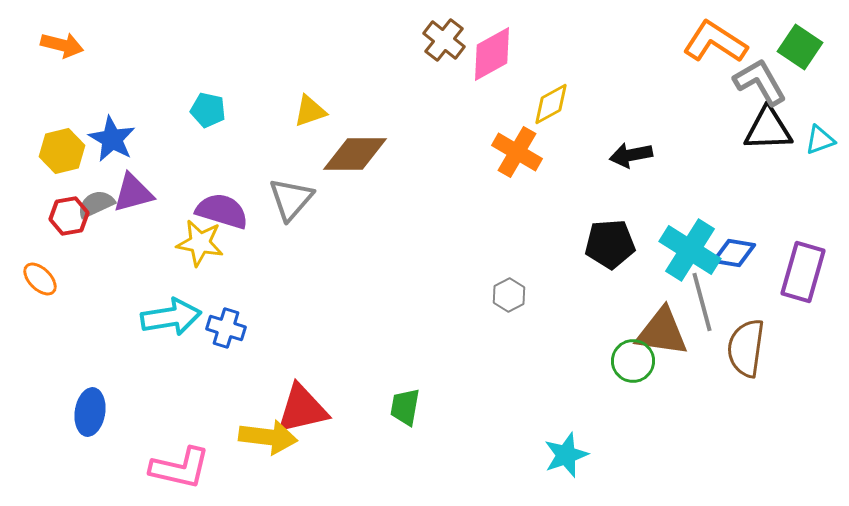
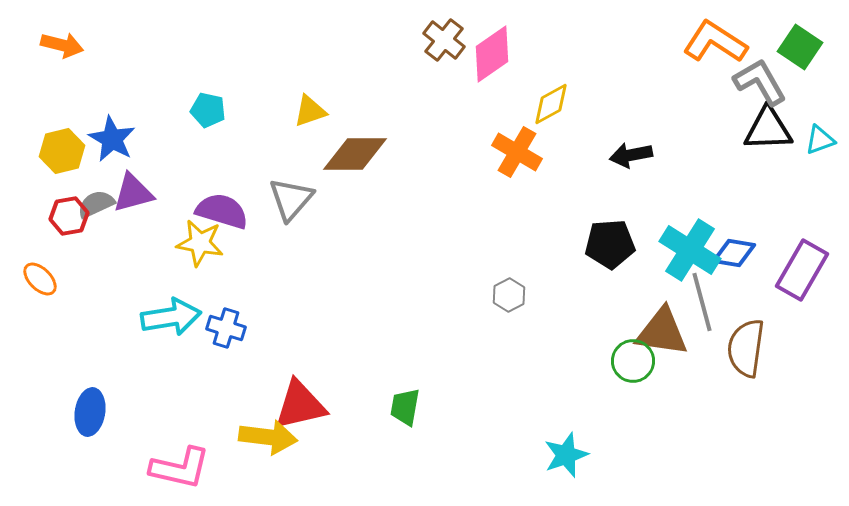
pink diamond: rotated 6 degrees counterclockwise
purple rectangle: moved 1 px left, 2 px up; rotated 14 degrees clockwise
red triangle: moved 2 px left, 4 px up
